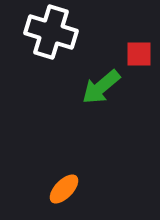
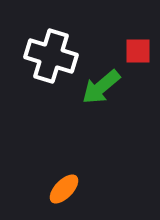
white cross: moved 24 px down
red square: moved 1 px left, 3 px up
